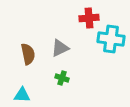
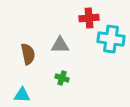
gray triangle: moved 3 px up; rotated 24 degrees clockwise
